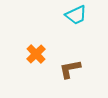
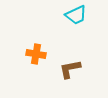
orange cross: rotated 36 degrees counterclockwise
